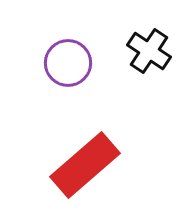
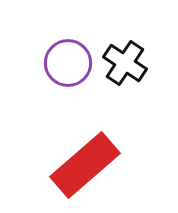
black cross: moved 24 px left, 12 px down
